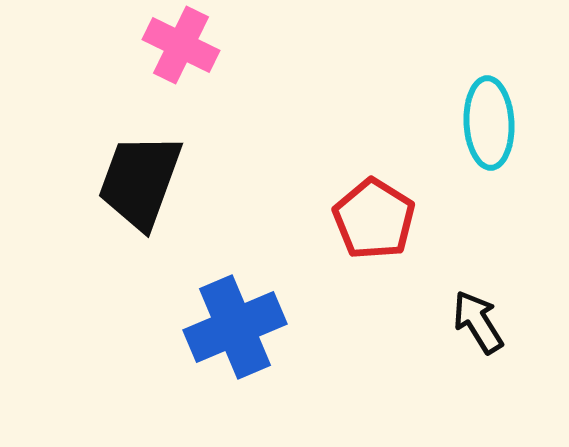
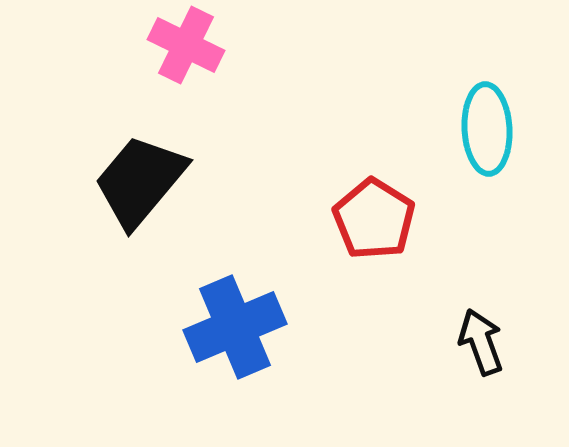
pink cross: moved 5 px right
cyan ellipse: moved 2 px left, 6 px down
black trapezoid: rotated 20 degrees clockwise
black arrow: moved 3 px right, 20 px down; rotated 12 degrees clockwise
